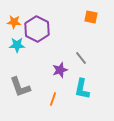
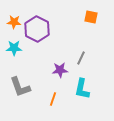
cyan star: moved 3 px left, 3 px down
gray line: rotated 64 degrees clockwise
purple star: rotated 14 degrees clockwise
